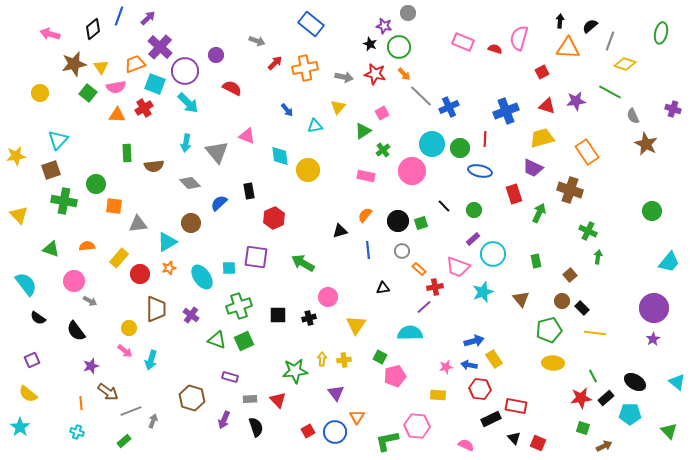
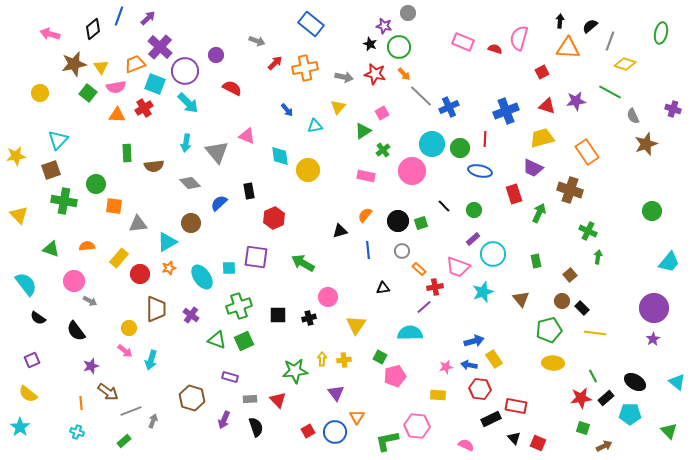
brown star at (646, 144): rotated 25 degrees clockwise
